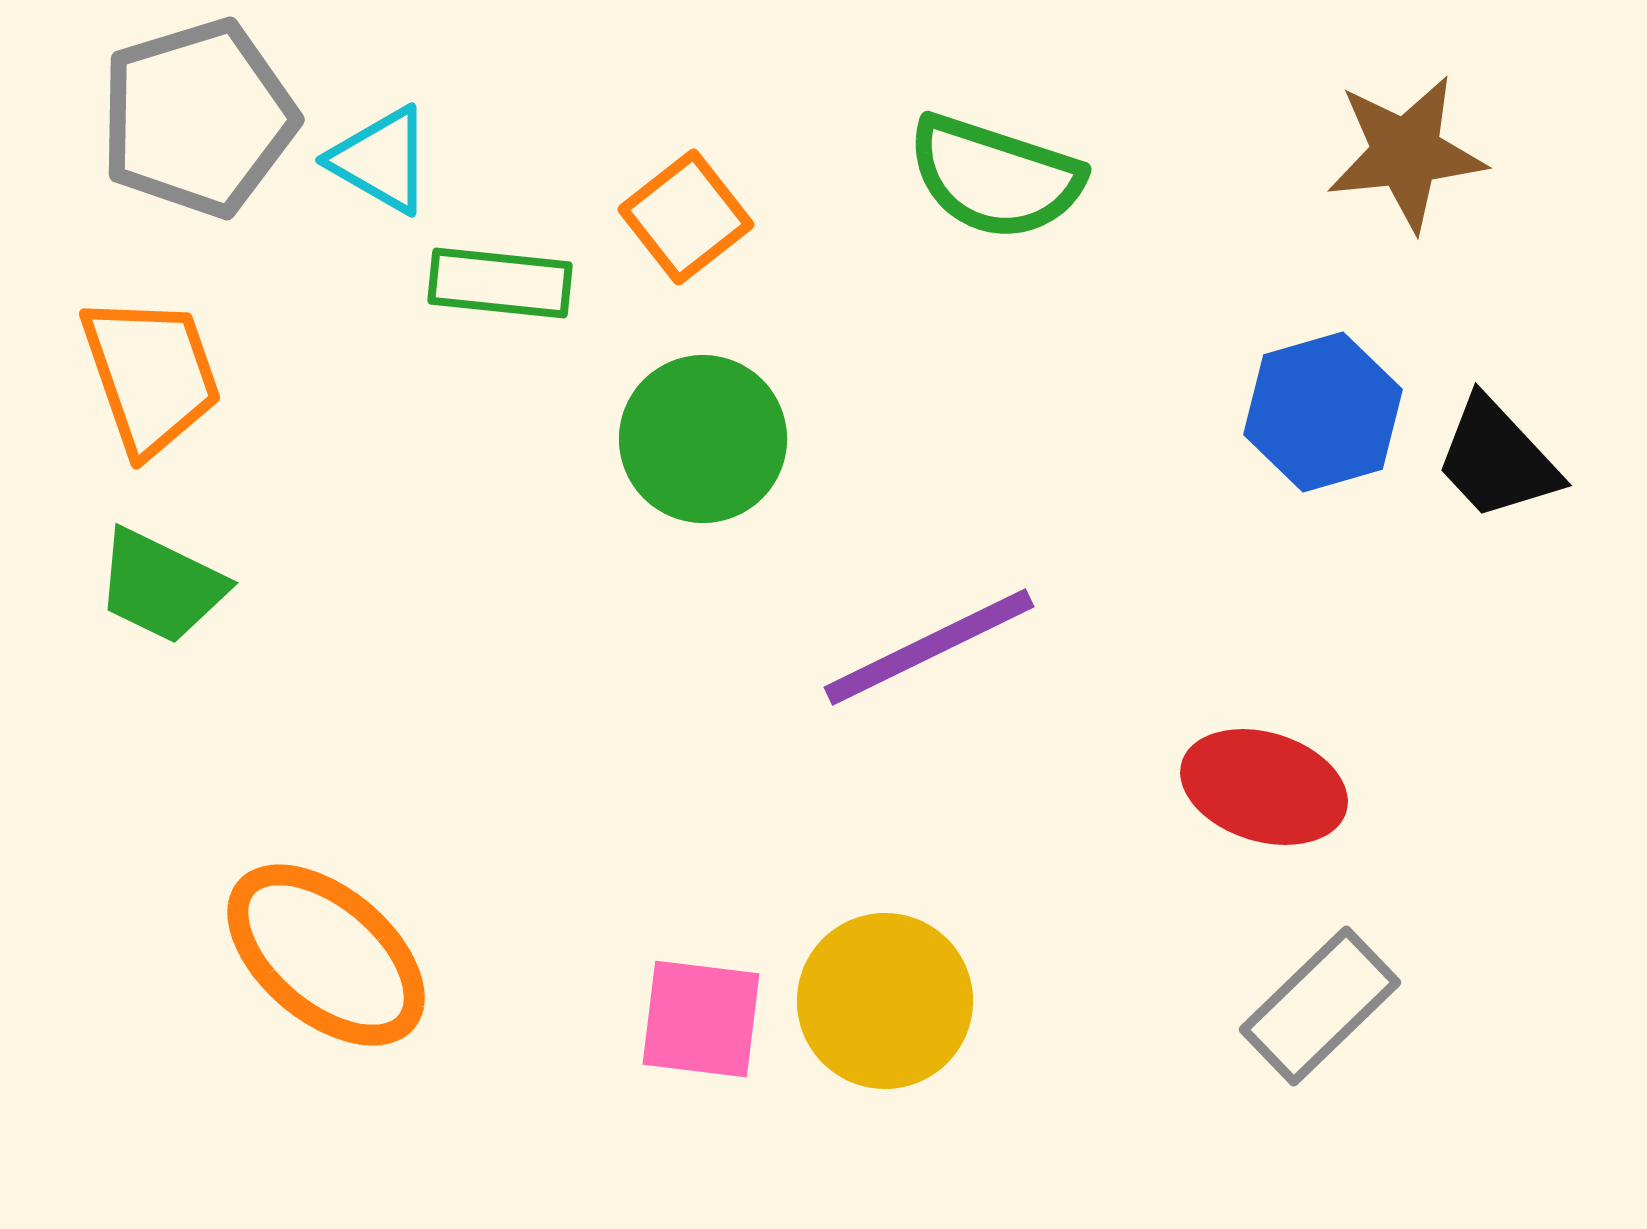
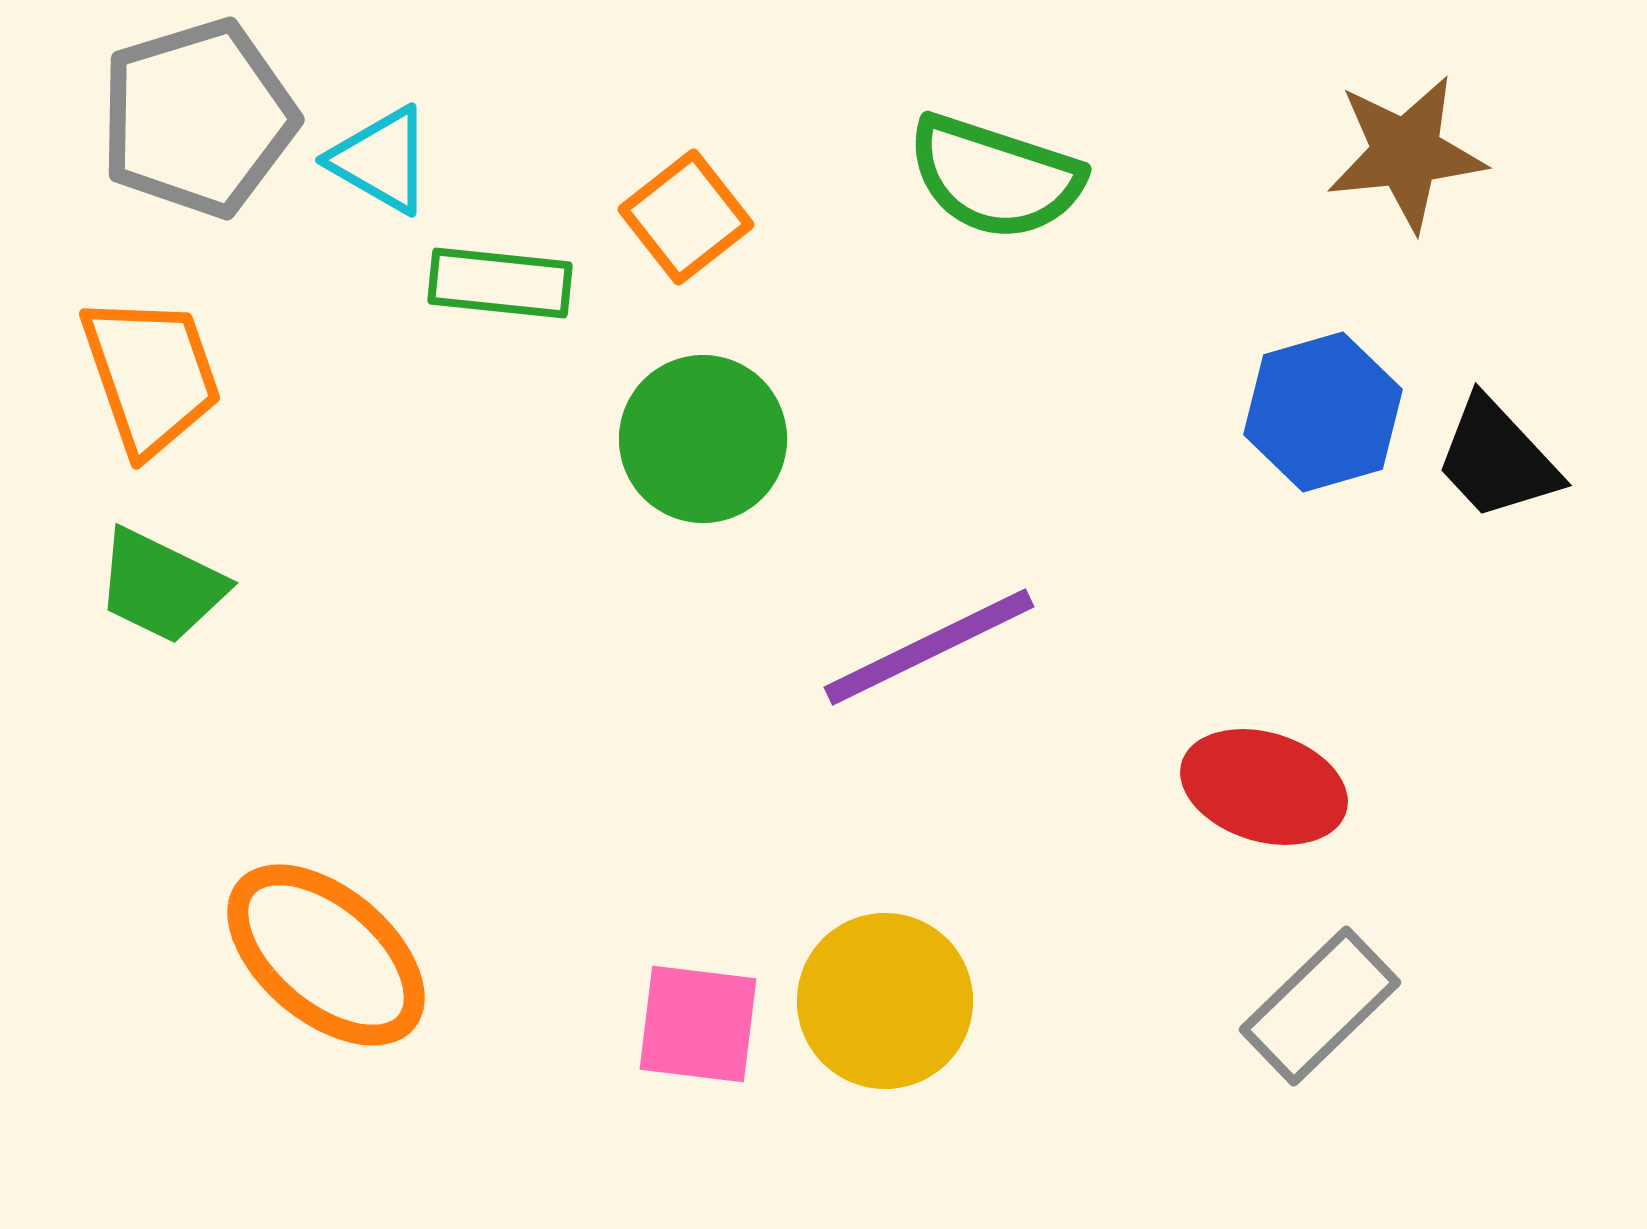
pink square: moved 3 px left, 5 px down
